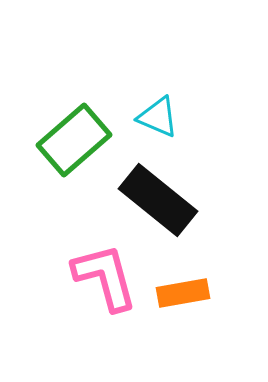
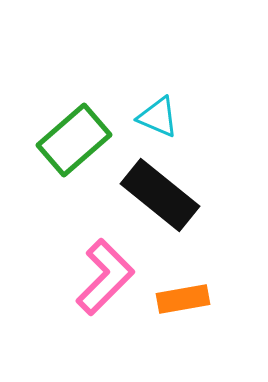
black rectangle: moved 2 px right, 5 px up
pink L-shape: rotated 60 degrees clockwise
orange rectangle: moved 6 px down
